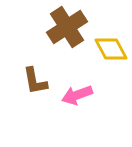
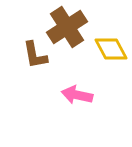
brown L-shape: moved 26 px up
pink arrow: rotated 32 degrees clockwise
